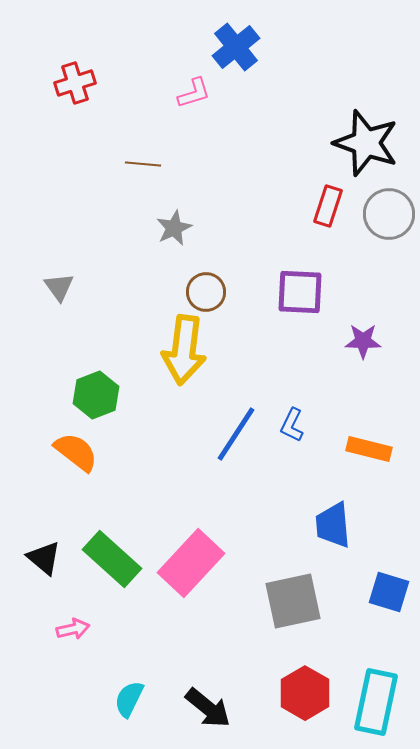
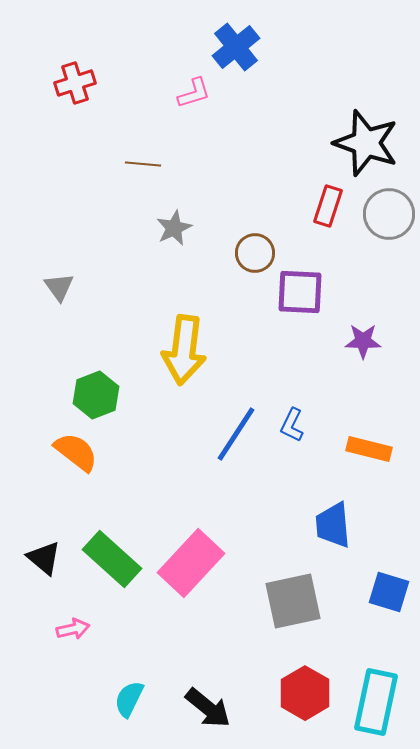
brown circle: moved 49 px right, 39 px up
